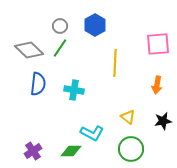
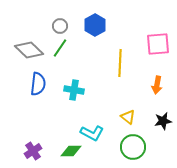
yellow line: moved 5 px right
green circle: moved 2 px right, 2 px up
